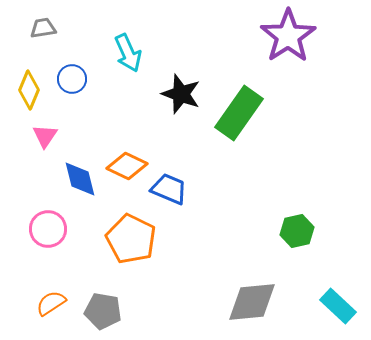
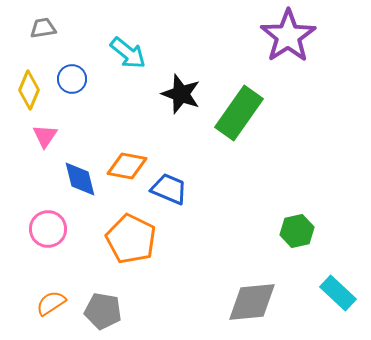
cyan arrow: rotated 27 degrees counterclockwise
orange diamond: rotated 15 degrees counterclockwise
cyan rectangle: moved 13 px up
